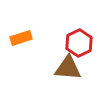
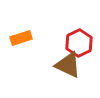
brown triangle: moved 3 px up; rotated 20 degrees clockwise
